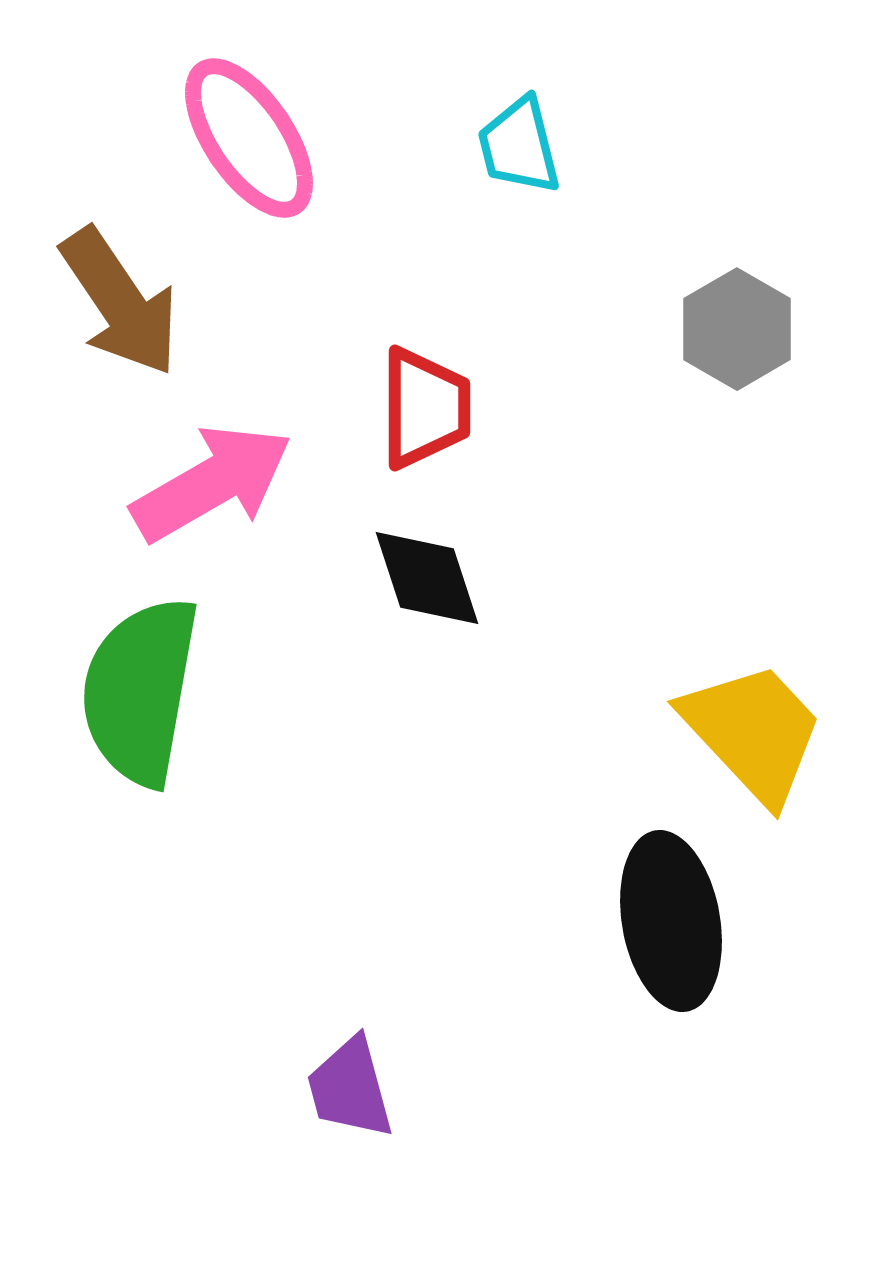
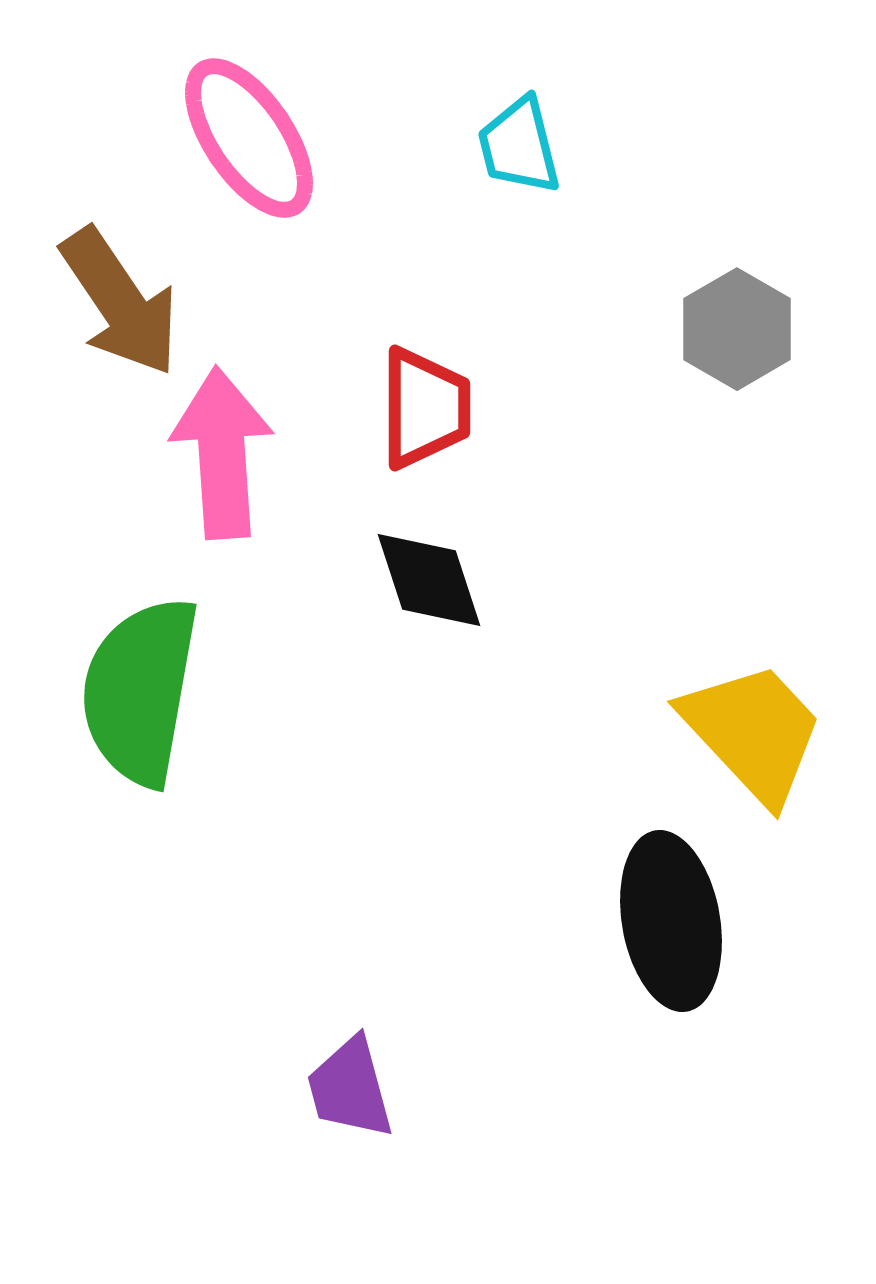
pink arrow: moved 10 px right, 30 px up; rotated 64 degrees counterclockwise
black diamond: moved 2 px right, 2 px down
